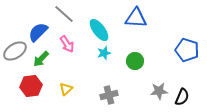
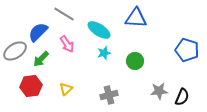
gray line: rotated 10 degrees counterclockwise
cyan ellipse: rotated 20 degrees counterclockwise
